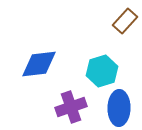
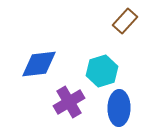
purple cross: moved 2 px left, 5 px up; rotated 12 degrees counterclockwise
